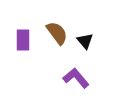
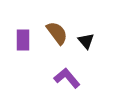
black triangle: moved 1 px right
purple L-shape: moved 9 px left
